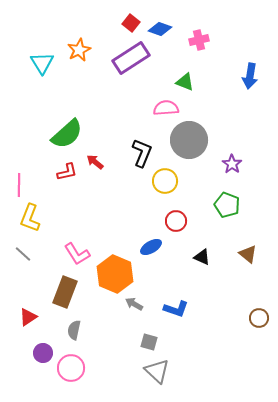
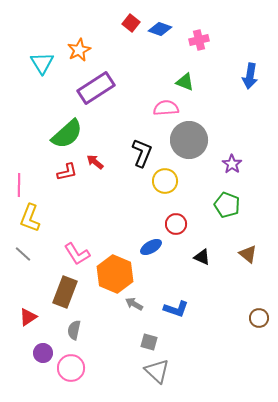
purple rectangle: moved 35 px left, 30 px down
red circle: moved 3 px down
